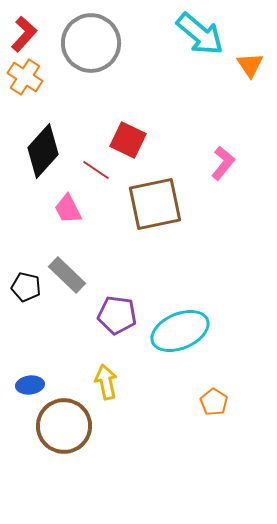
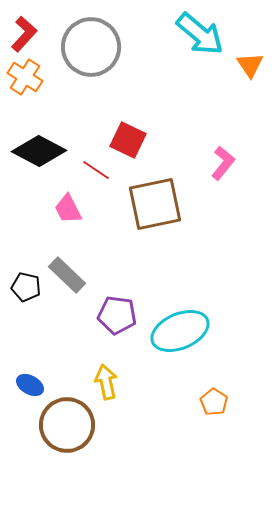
gray circle: moved 4 px down
black diamond: moved 4 px left; rotated 76 degrees clockwise
blue ellipse: rotated 36 degrees clockwise
brown circle: moved 3 px right, 1 px up
